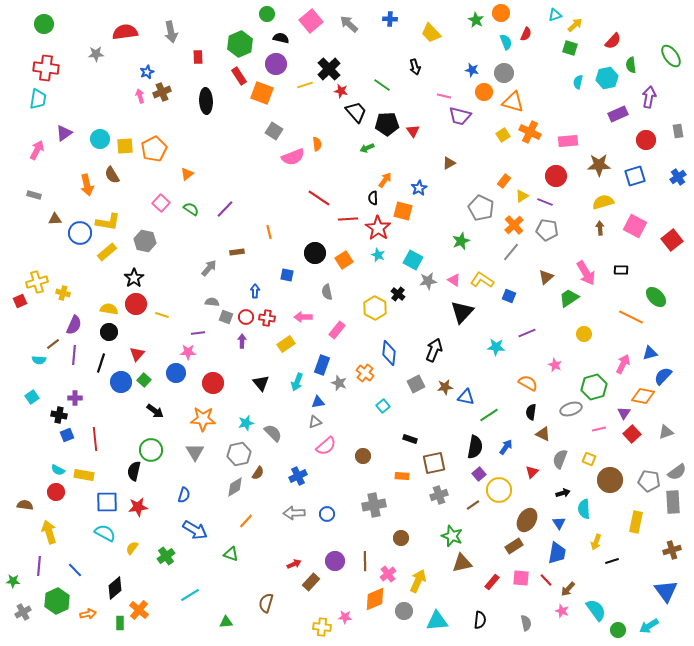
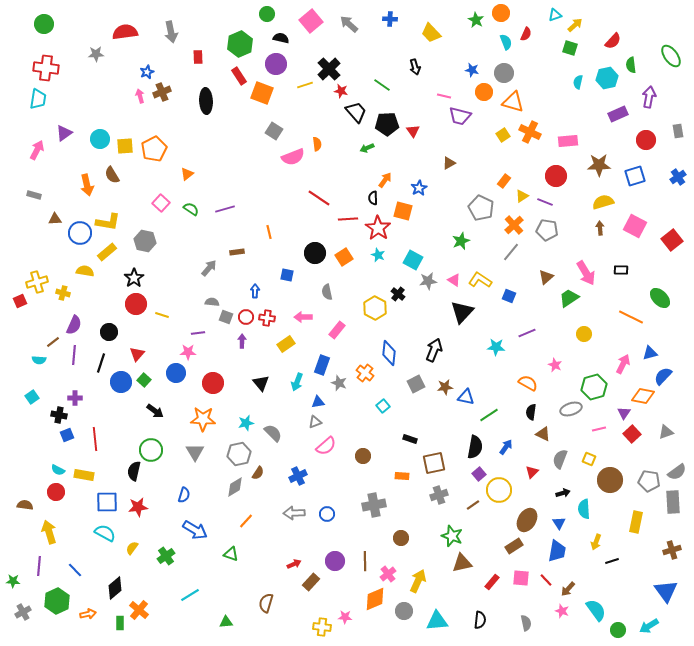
purple line at (225, 209): rotated 30 degrees clockwise
orange square at (344, 260): moved 3 px up
yellow L-shape at (482, 280): moved 2 px left
green ellipse at (656, 297): moved 4 px right, 1 px down
yellow semicircle at (109, 309): moved 24 px left, 38 px up
brown line at (53, 344): moved 2 px up
blue trapezoid at (557, 553): moved 2 px up
